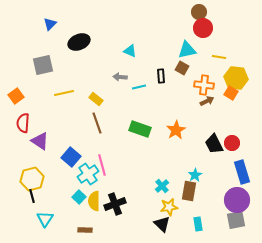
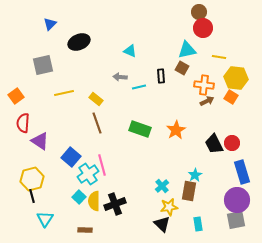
orange square at (231, 93): moved 4 px down
